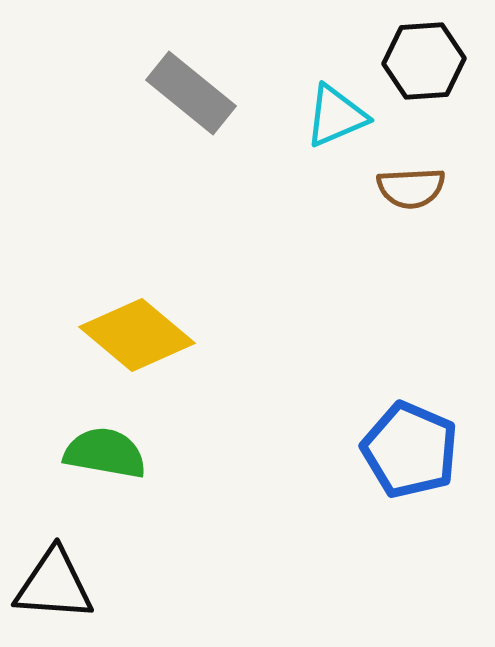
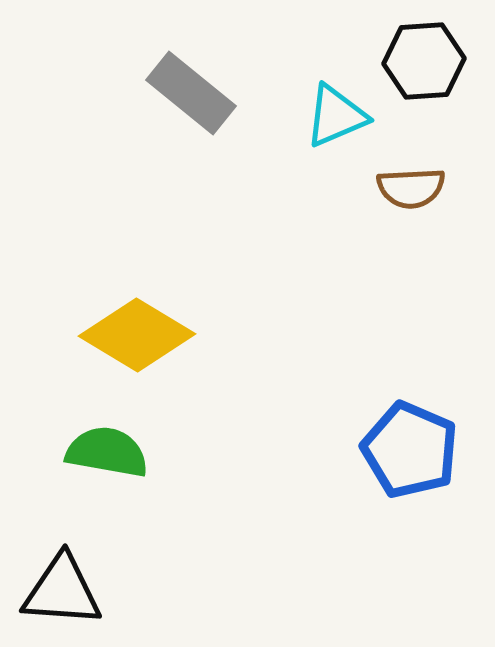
yellow diamond: rotated 9 degrees counterclockwise
green semicircle: moved 2 px right, 1 px up
black triangle: moved 8 px right, 6 px down
